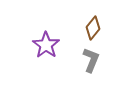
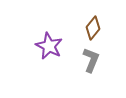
purple star: moved 3 px right, 1 px down; rotated 8 degrees counterclockwise
